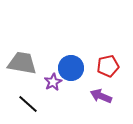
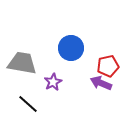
blue circle: moved 20 px up
purple arrow: moved 13 px up
